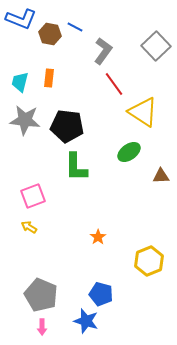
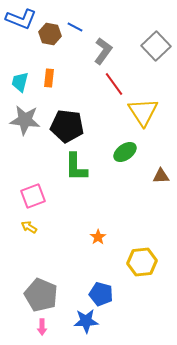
yellow triangle: rotated 24 degrees clockwise
green ellipse: moved 4 px left
yellow hexagon: moved 7 px left, 1 px down; rotated 16 degrees clockwise
blue star: rotated 20 degrees counterclockwise
